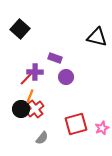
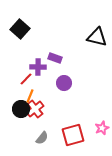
purple cross: moved 3 px right, 5 px up
purple circle: moved 2 px left, 6 px down
red square: moved 3 px left, 11 px down
